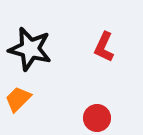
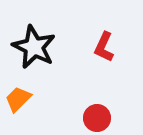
black star: moved 4 px right, 2 px up; rotated 12 degrees clockwise
